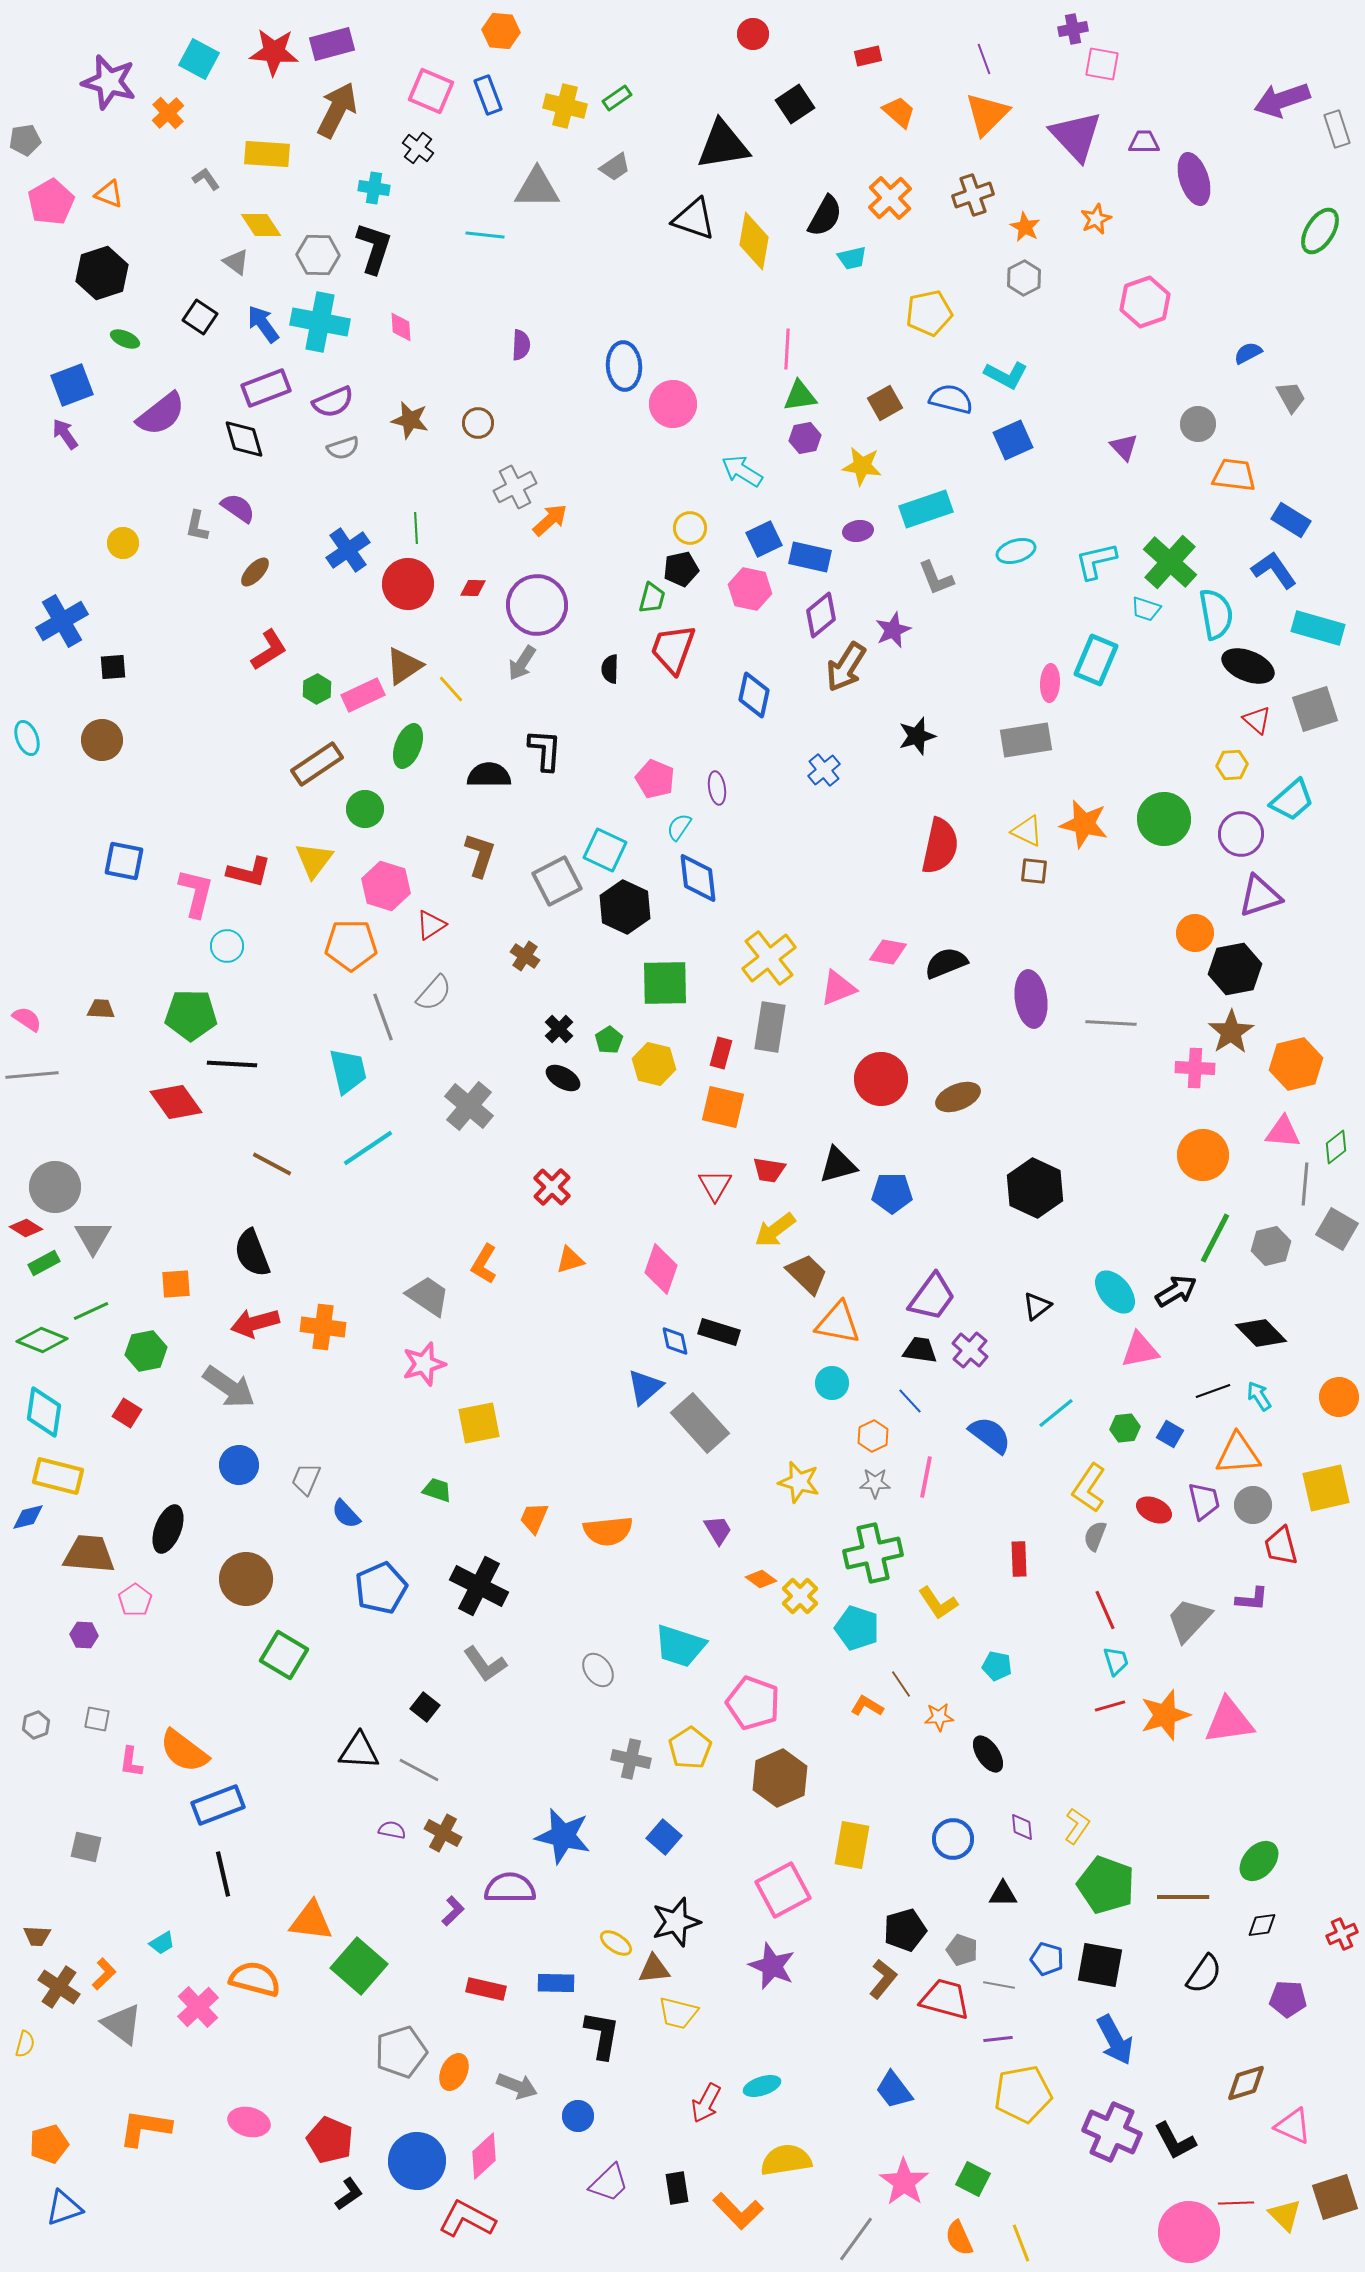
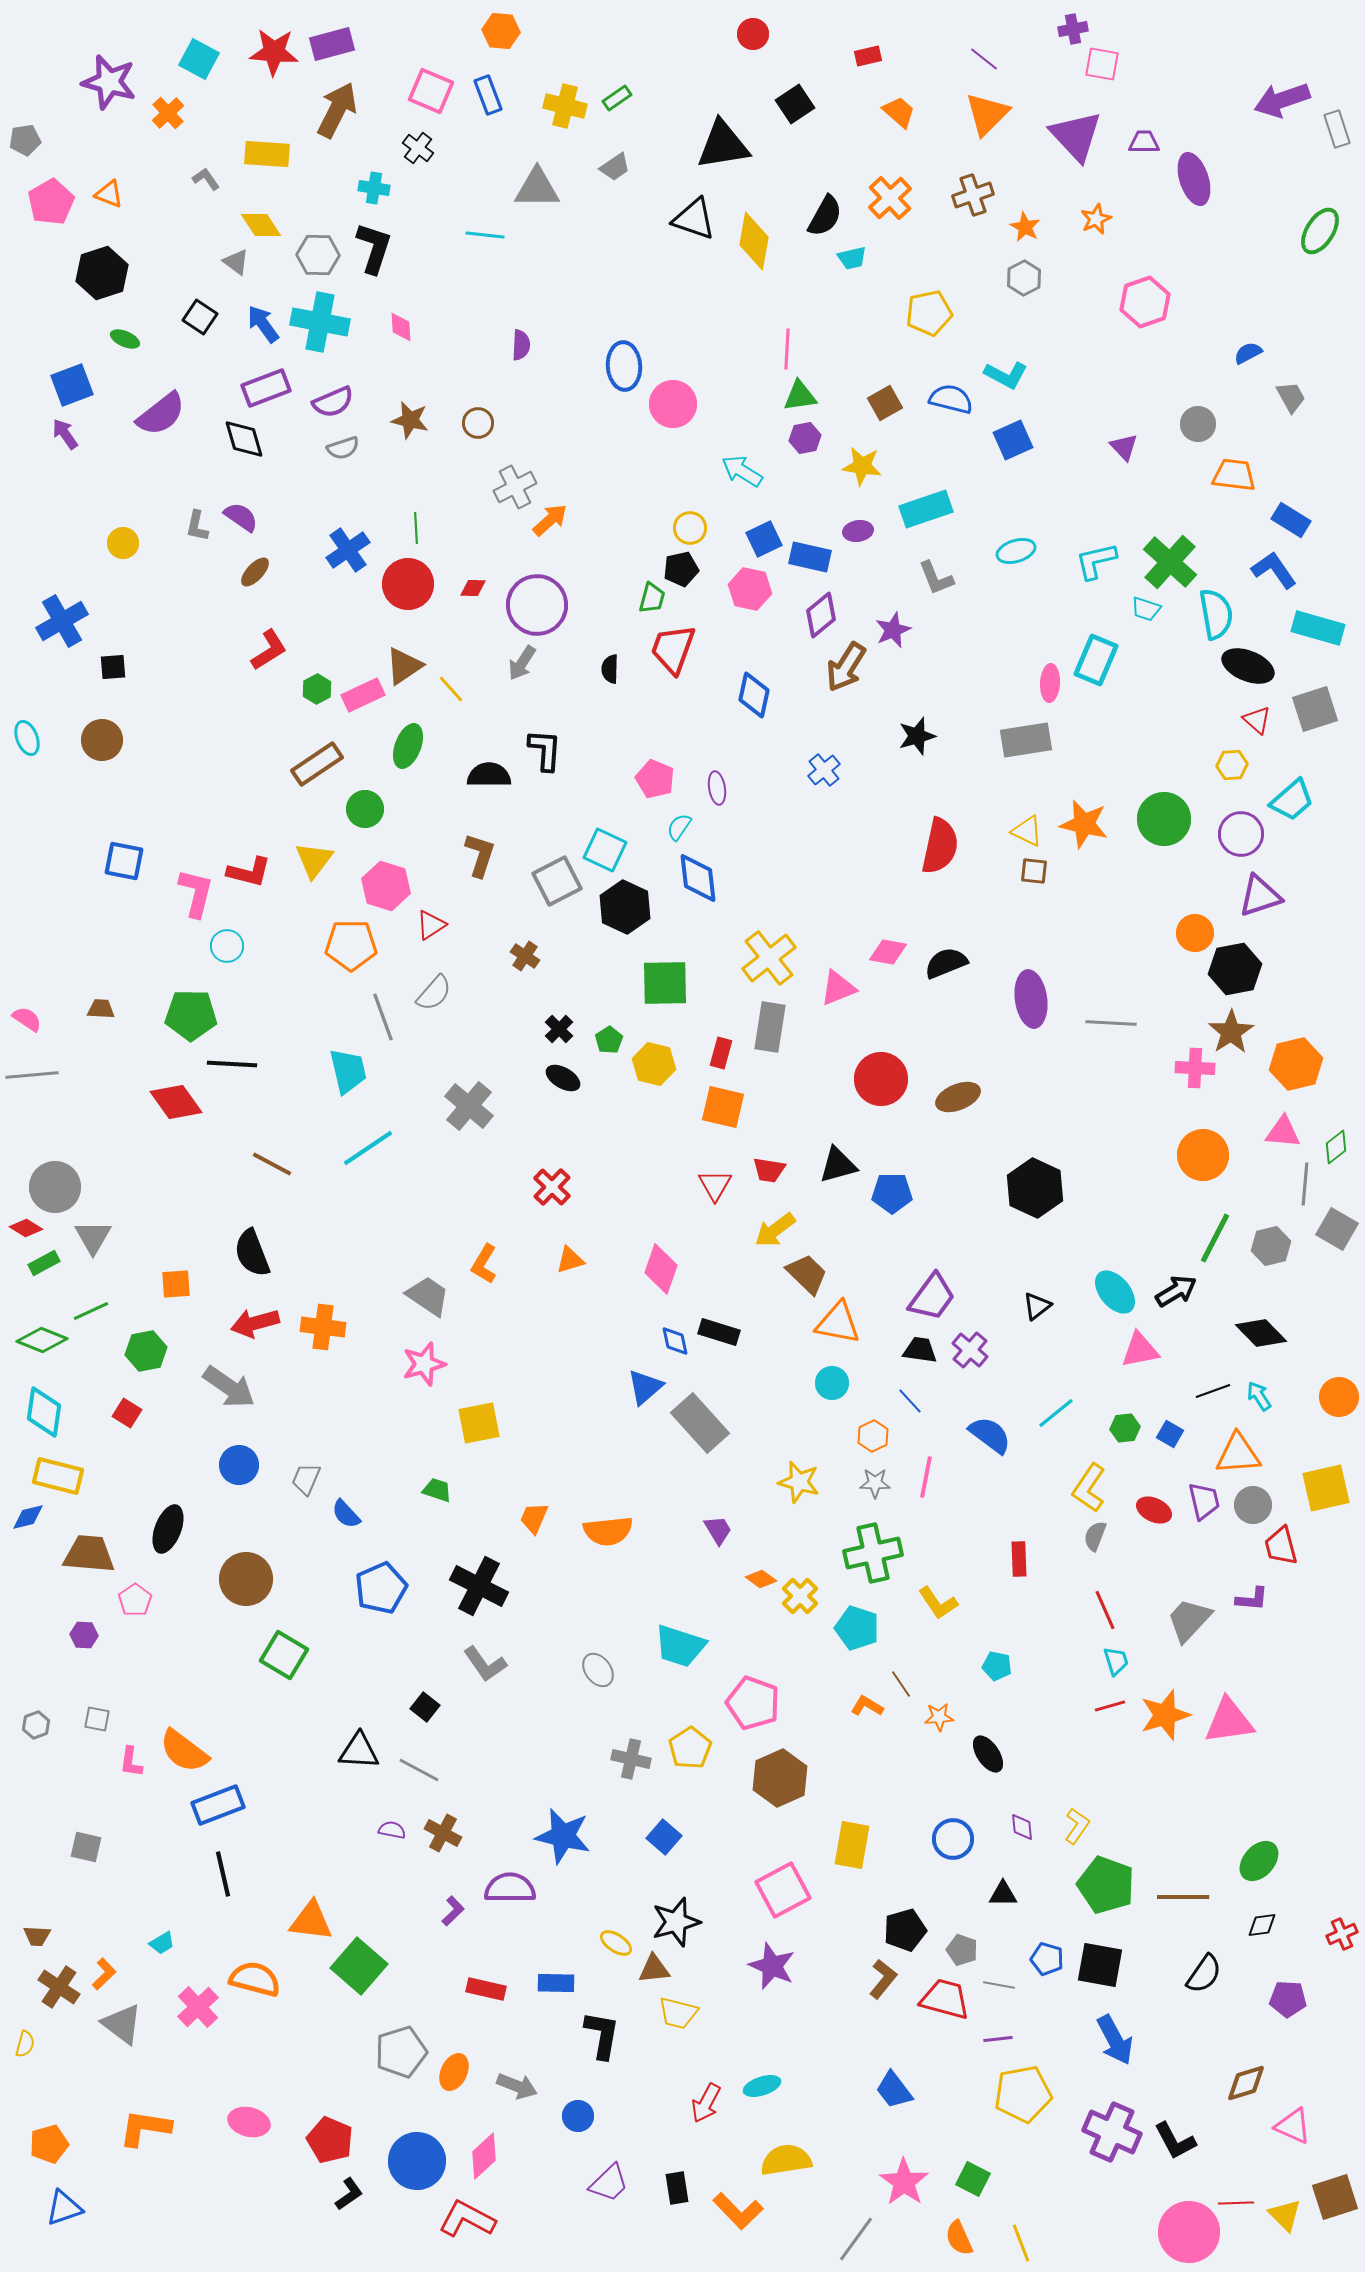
purple line at (984, 59): rotated 32 degrees counterclockwise
purple semicircle at (238, 508): moved 3 px right, 9 px down
